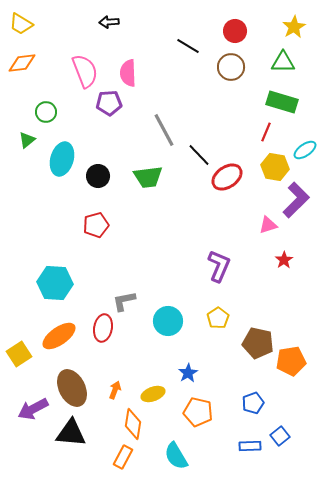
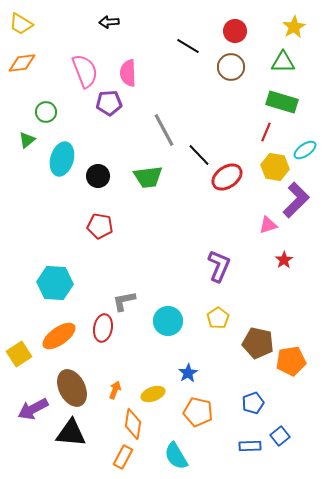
red pentagon at (96, 225): moved 4 px right, 1 px down; rotated 25 degrees clockwise
